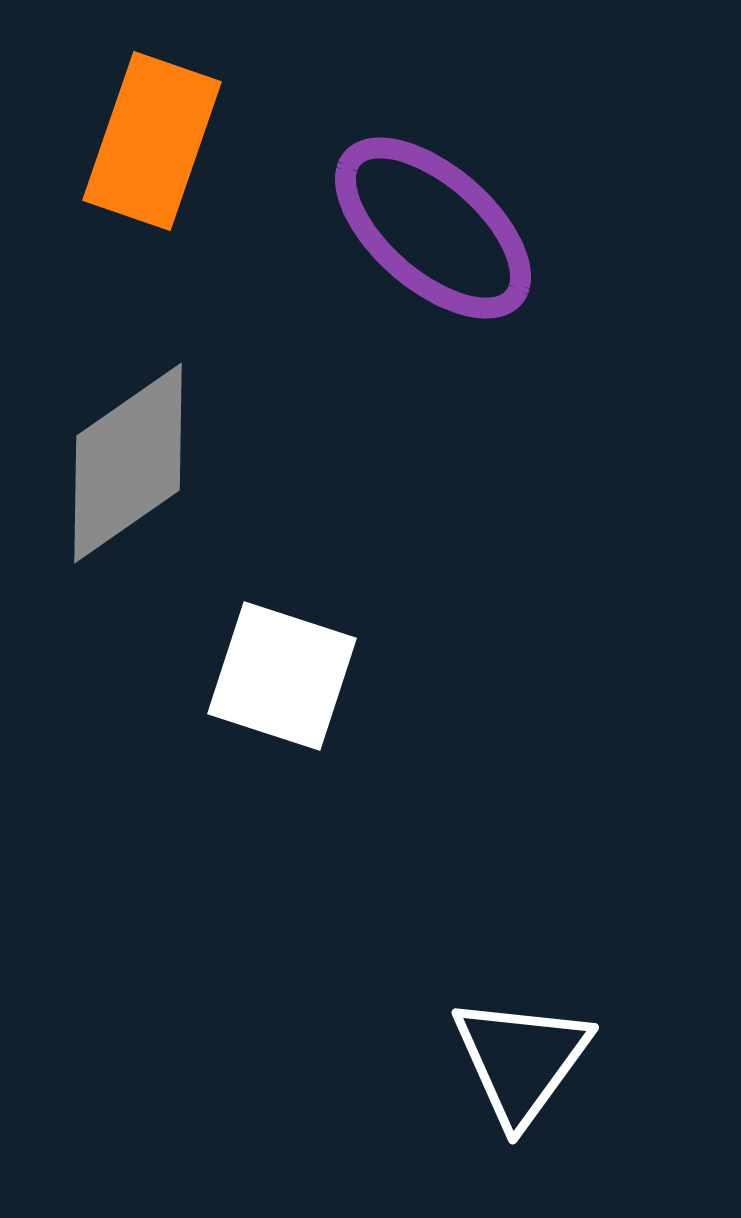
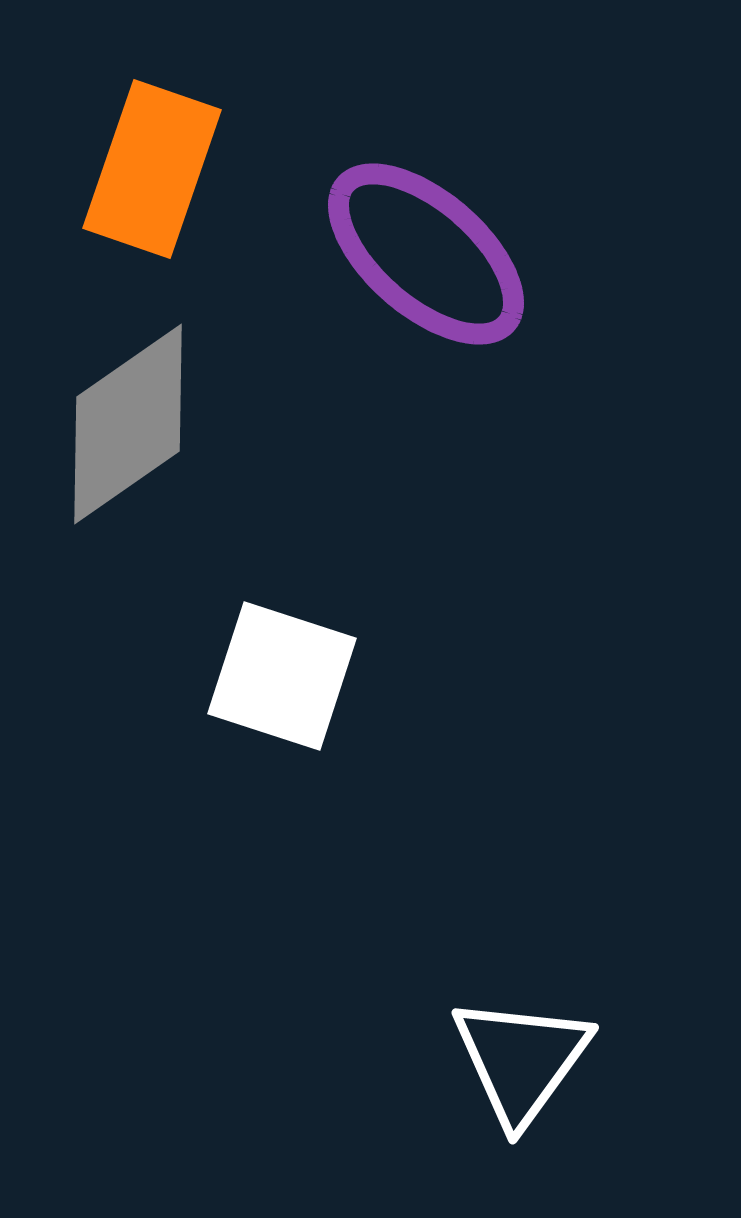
orange rectangle: moved 28 px down
purple ellipse: moved 7 px left, 26 px down
gray diamond: moved 39 px up
